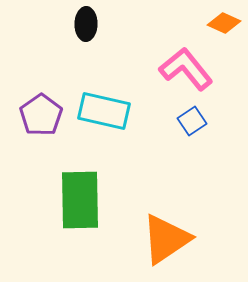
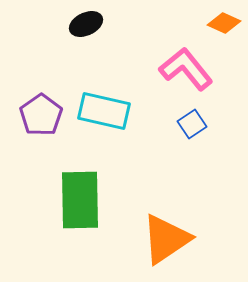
black ellipse: rotated 64 degrees clockwise
blue square: moved 3 px down
